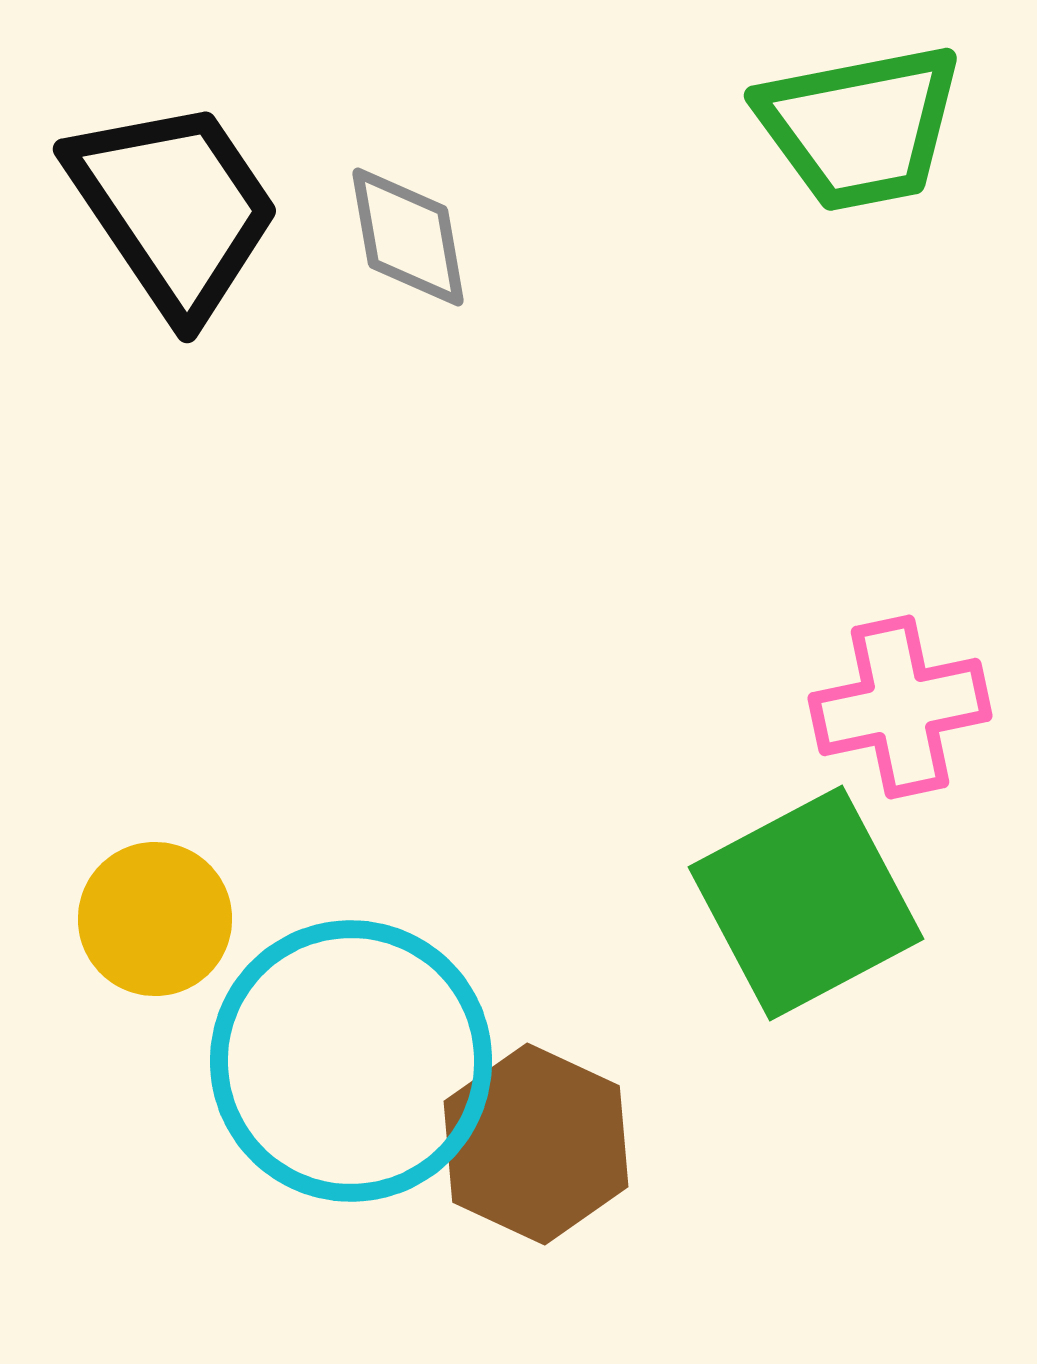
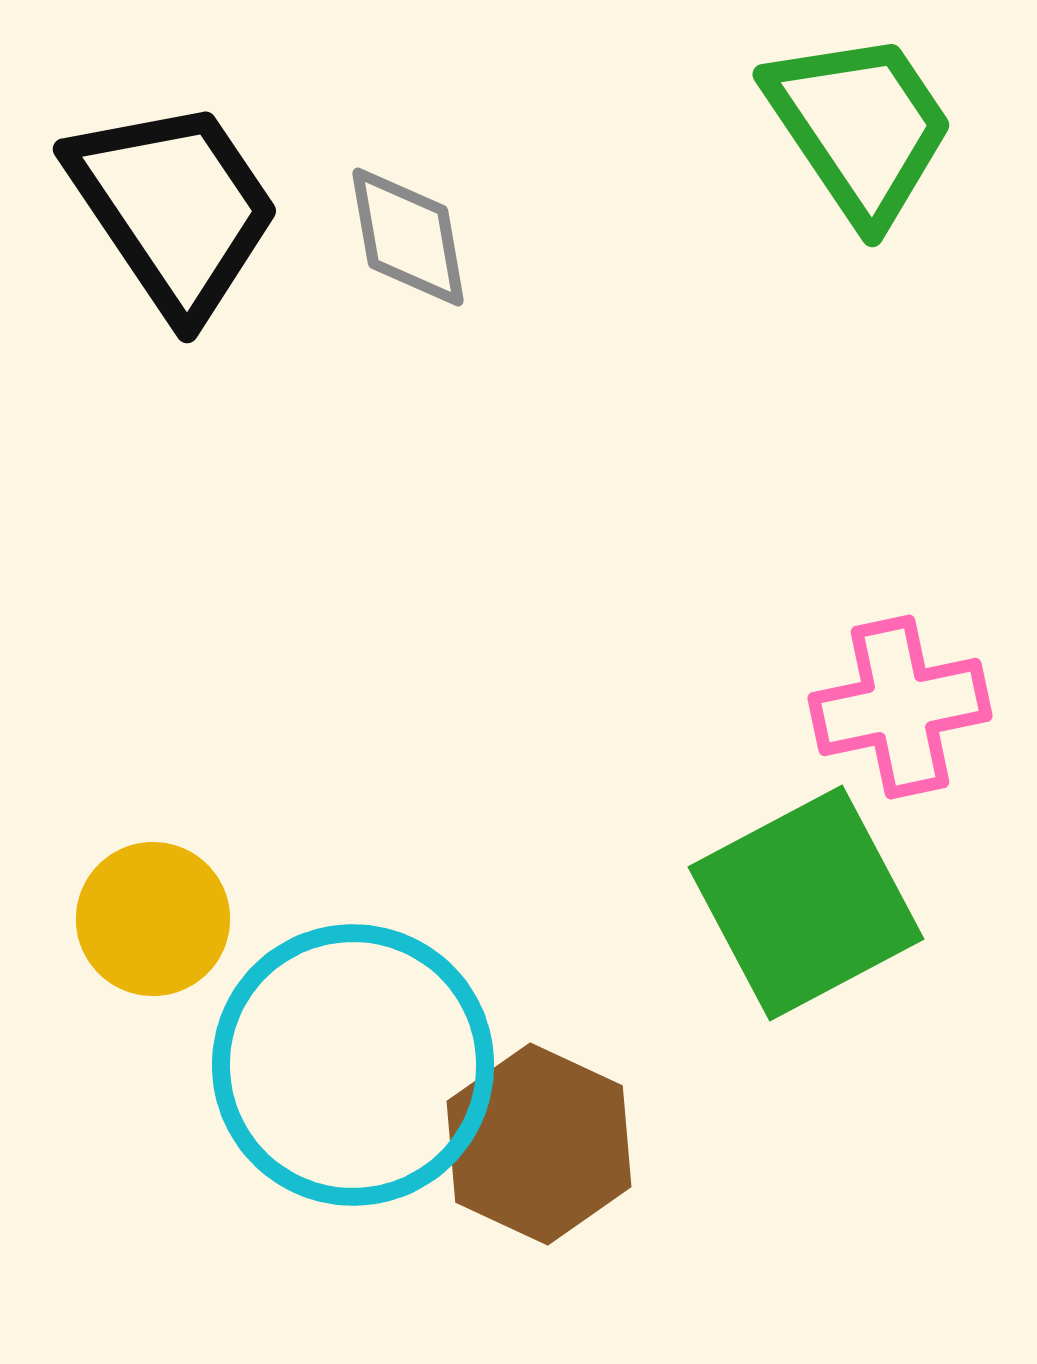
green trapezoid: rotated 113 degrees counterclockwise
yellow circle: moved 2 px left
cyan circle: moved 2 px right, 4 px down
brown hexagon: moved 3 px right
